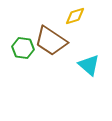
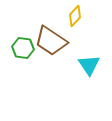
yellow diamond: rotated 30 degrees counterclockwise
cyan triangle: rotated 15 degrees clockwise
